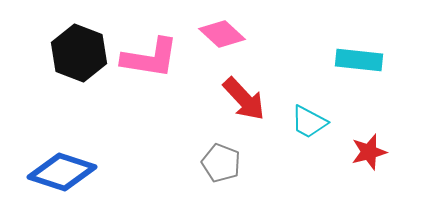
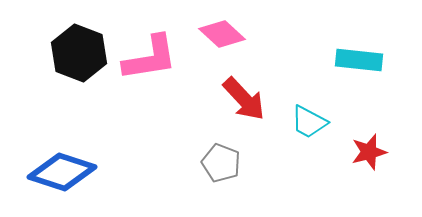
pink L-shape: rotated 18 degrees counterclockwise
